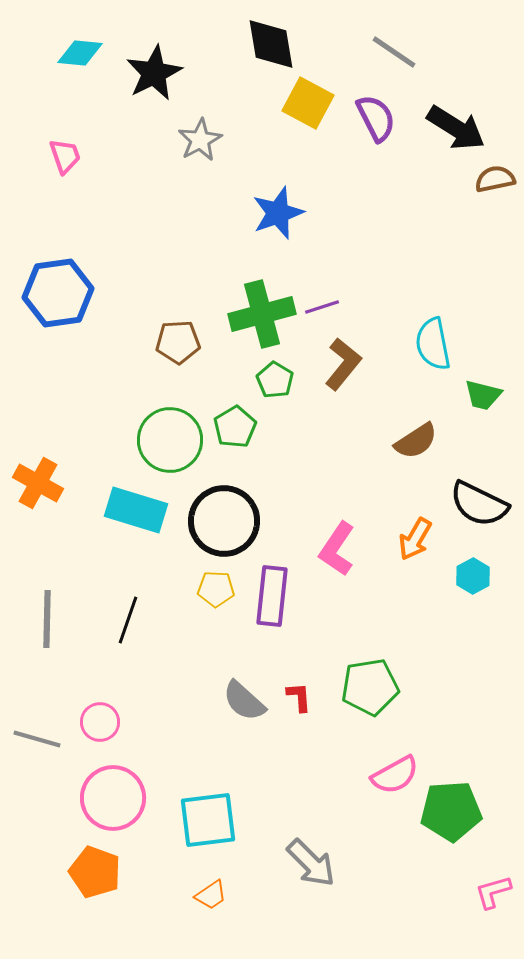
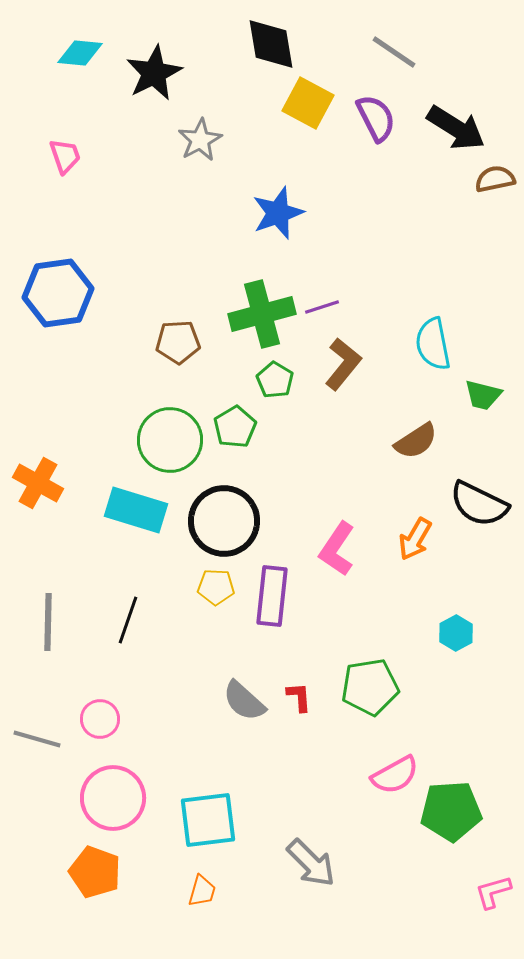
cyan hexagon at (473, 576): moved 17 px left, 57 px down
yellow pentagon at (216, 589): moved 2 px up
gray line at (47, 619): moved 1 px right, 3 px down
pink circle at (100, 722): moved 3 px up
orange trapezoid at (211, 895): moved 9 px left, 4 px up; rotated 40 degrees counterclockwise
